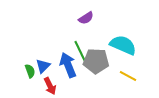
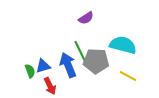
cyan semicircle: rotated 8 degrees counterclockwise
blue triangle: rotated 28 degrees clockwise
